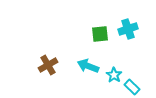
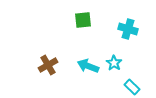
cyan cross: rotated 36 degrees clockwise
green square: moved 17 px left, 14 px up
cyan star: moved 12 px up
